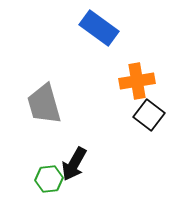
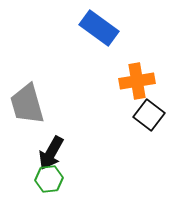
gray trapezoid: moved 17 px left
black arrow: moved 23 px left, 11 px up
